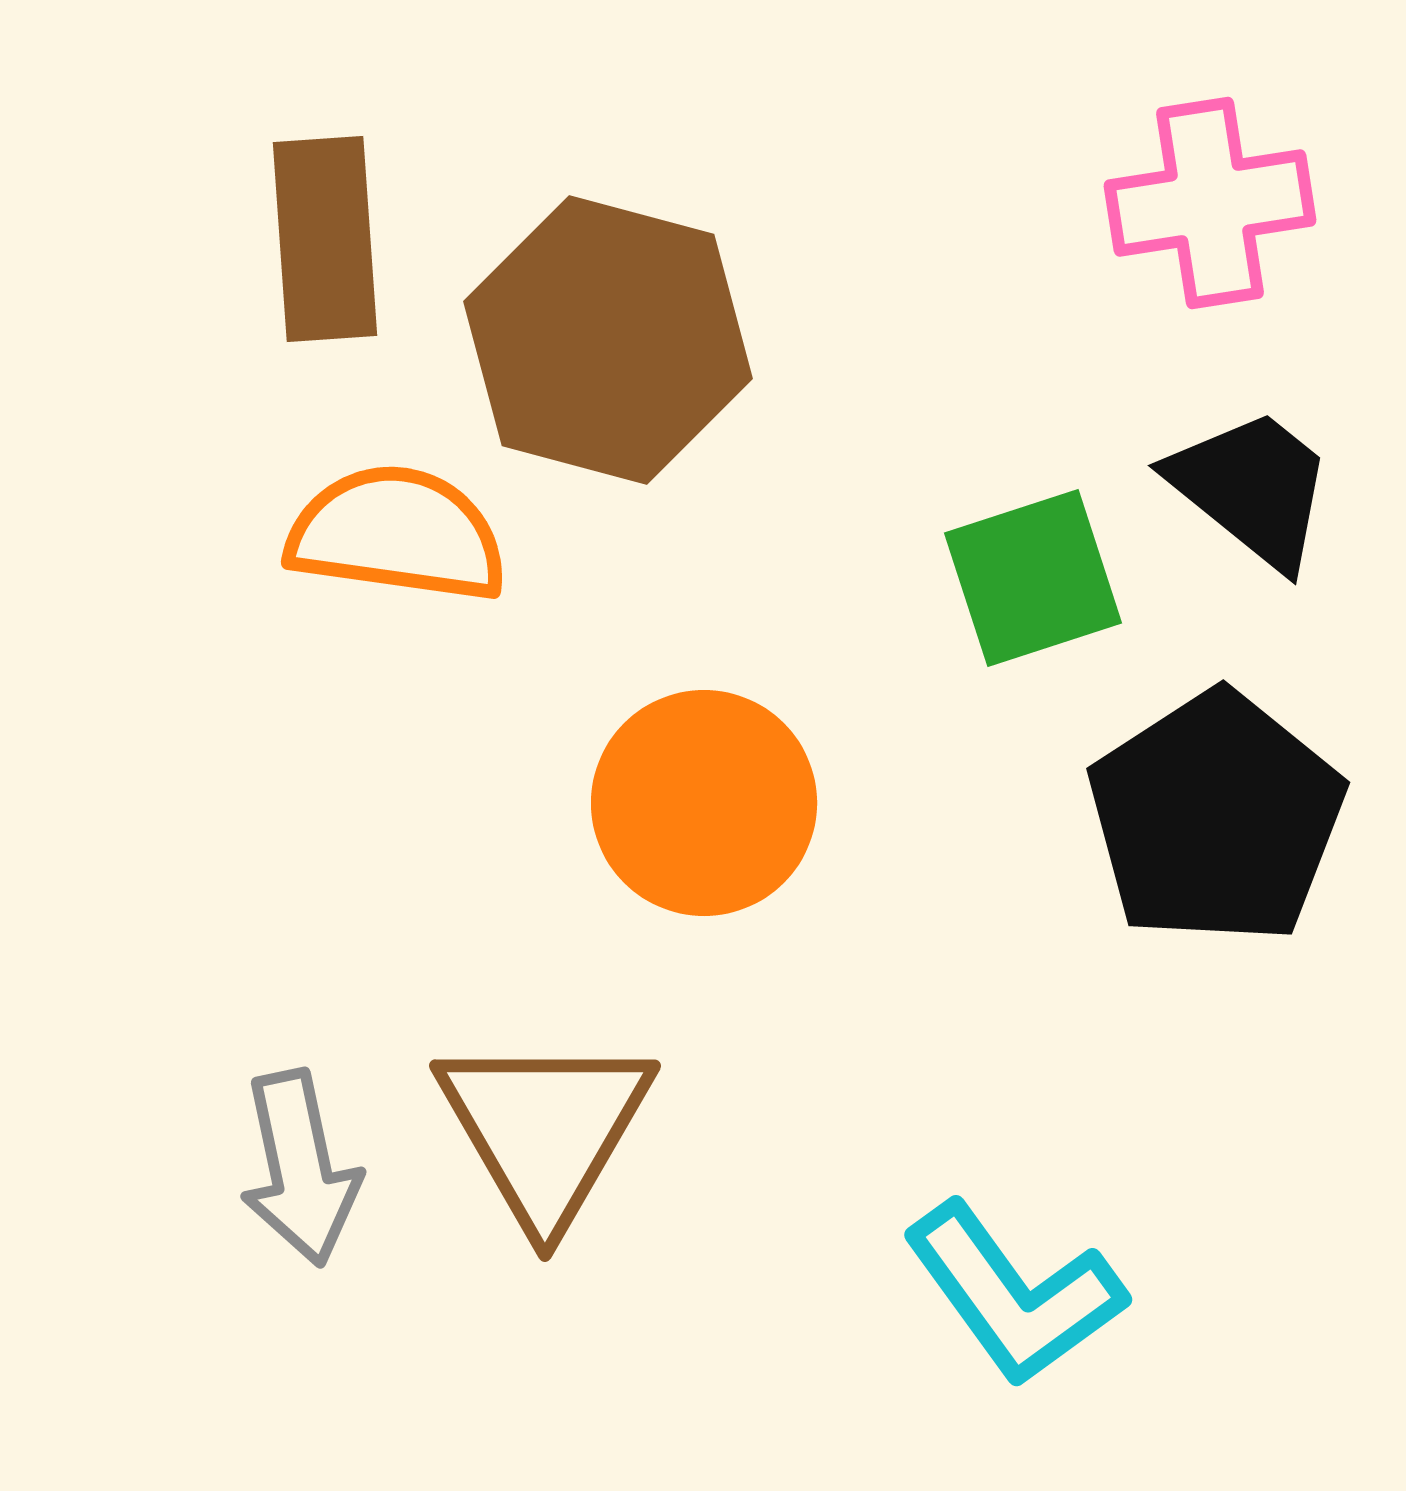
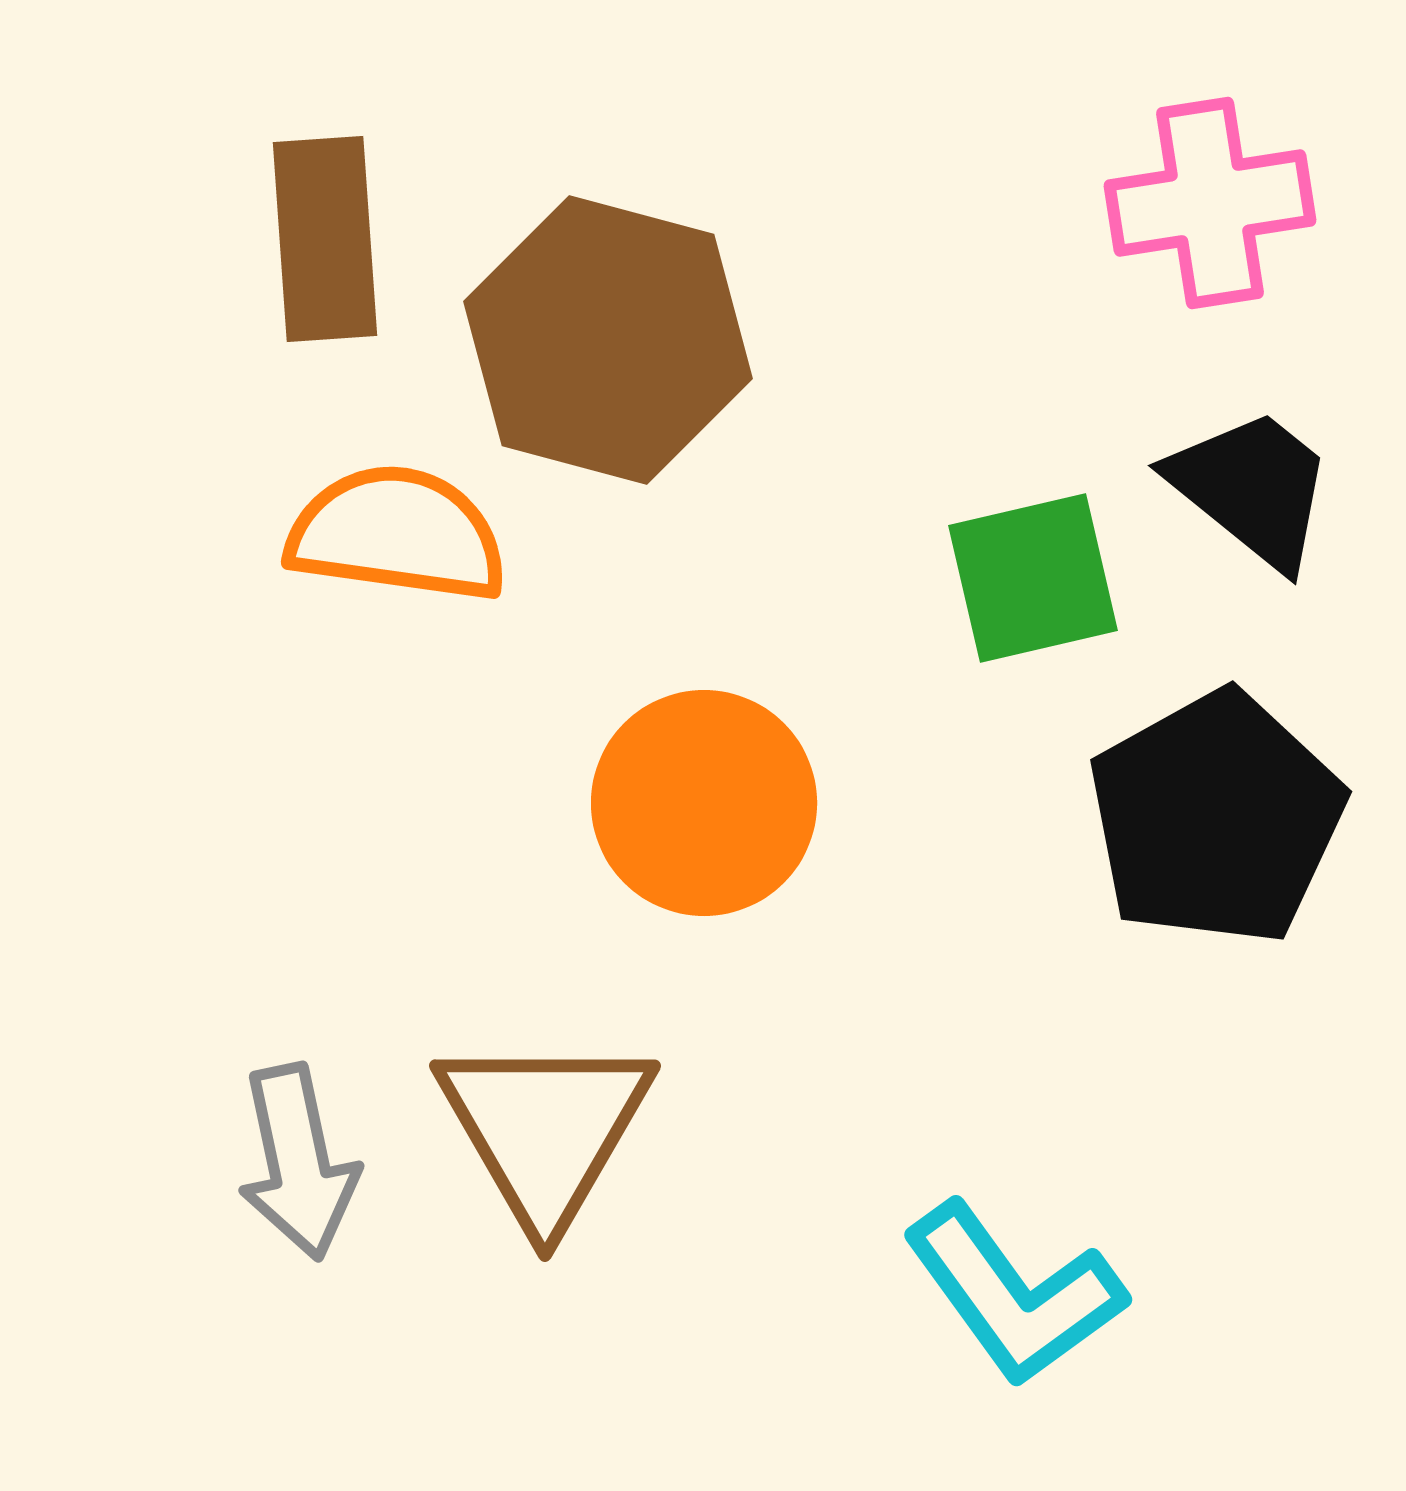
green square: rotated 5 degrees clockwise
black pentagon: rotated 4 degrees clockwise
gray arrow: moved 2 px left, 6 px up
